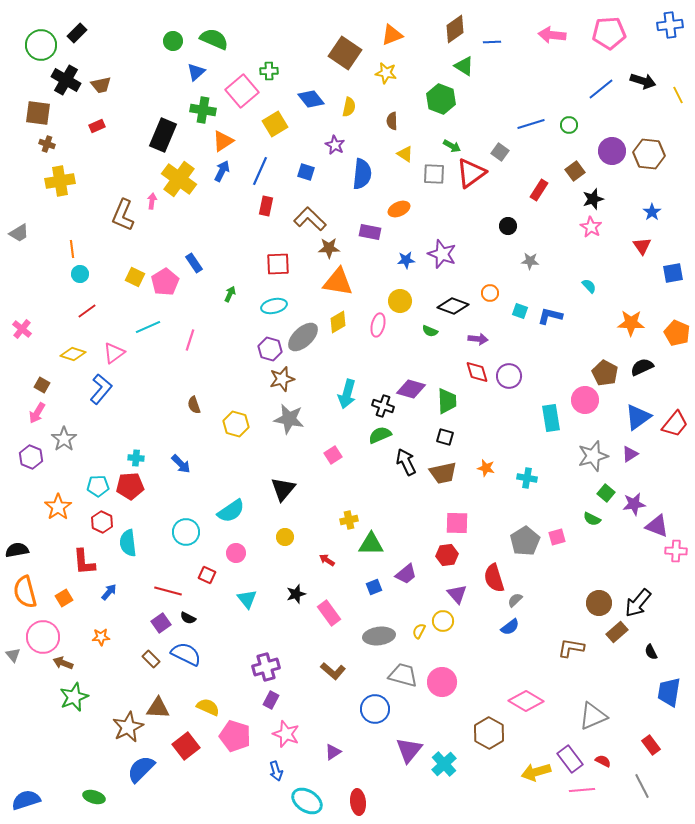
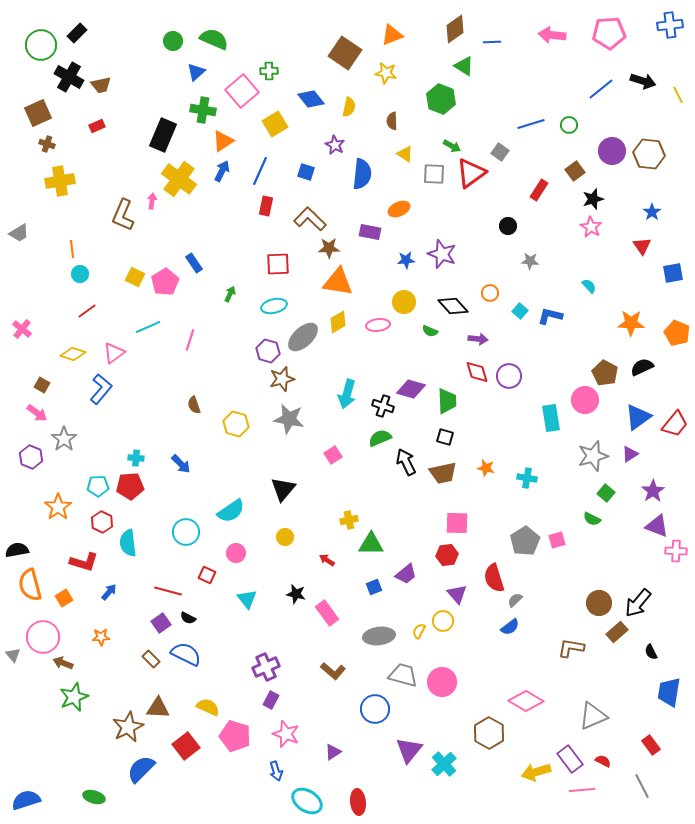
black cross at (66, 80): moved 3 px right, 3 px up
brown square at (38, 113): rotated 32 degrees counterclockwise
yellow circle at (400, 301): moved 4 px right, 1 px down
black diamond at (453, 306): rotated 28 degrees clockwise
cyan square at (520, 311): rotated 21 degrees clockwise
pink ellipse at (378, 325): rotated 70 degrees clockwise
purple hexagon at (270, 349): moved 2 px left, 2 px down
pink arrow at (37, 413): rotated 85 degrees counterclockwise
green semicircle at (380, 435): moved 3 px down
purple star at (634, 504): moved 19 px right, 13 px up; rotated 25 degrees counterclockwise
pink square at (557, 537): moved 3 px down
red L-shape at (84, 562): rotated 68 degrees counterclockwise
orange semicircle at (25, 592): moved 5 px right, 7 px up
black star at (296, 594): rotated 30 degrees clockwise
pink rectangle at (329, 613): moved 2 px left
purple cross at (266, 667): rotated 8 degrees counterclockwise
